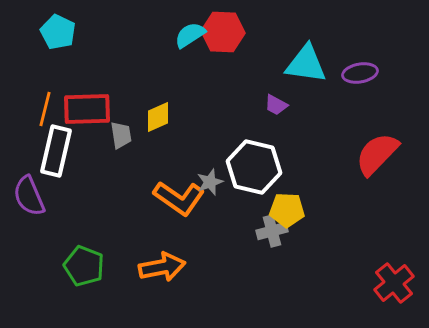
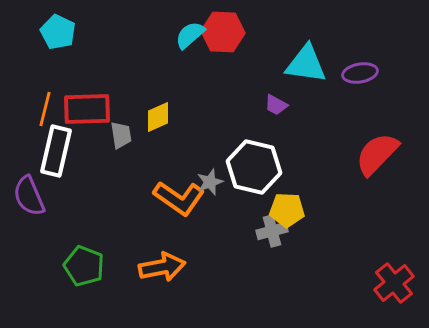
cyan semicircle: rotated 8 degrees counterclockwise
